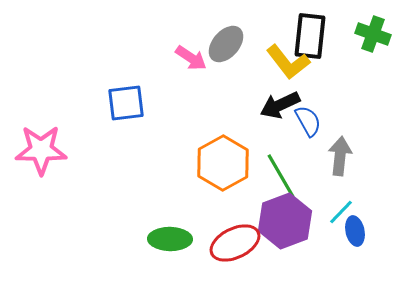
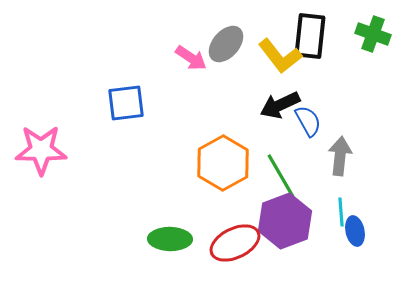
yellow L-shape: moved 8 px left, 6 px up
cyan line: rotated 48 degrees counterclockwise
